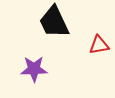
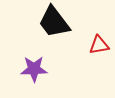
black trapezoid: rotated 12 degrees counterclockwise
